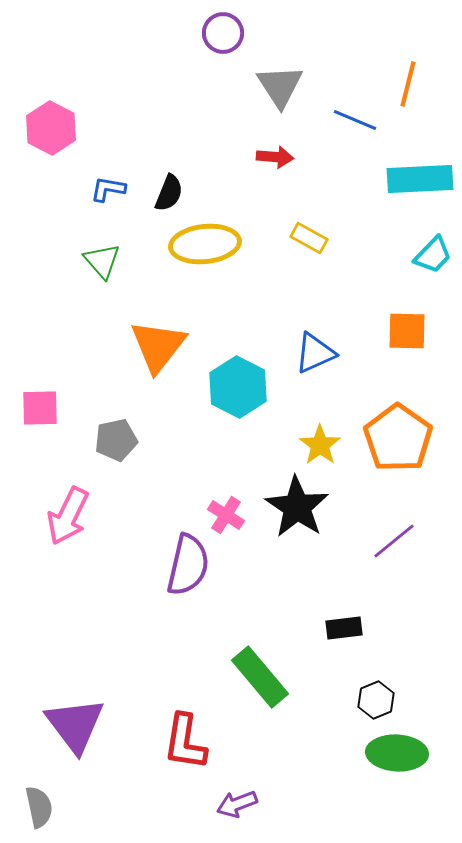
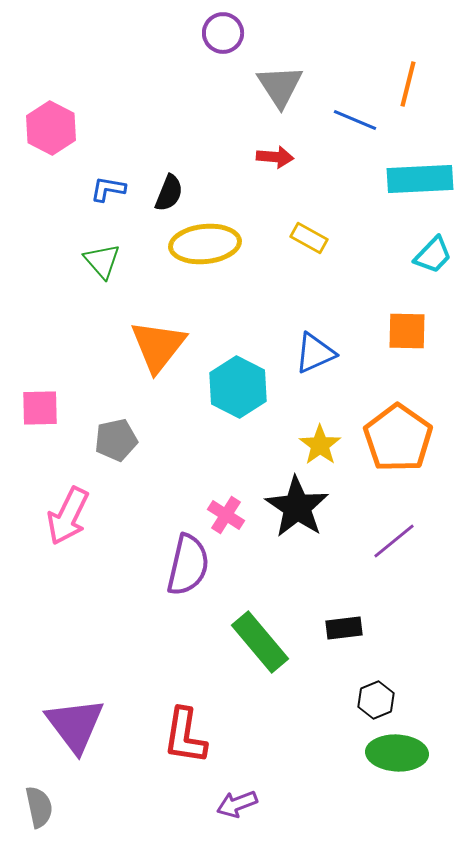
green rectangle: moved 35 px up
red L-shape: moved 6 px up
